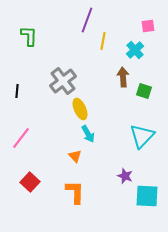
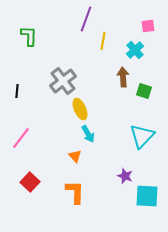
purple line: moved 1 px left, 1 px up
